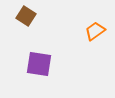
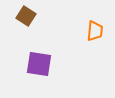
orange trapezoid: rotated 130 degrees clockwise
